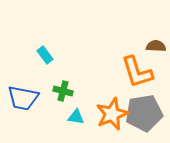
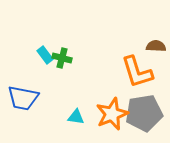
green cross: moved 1 px left, 33 px up
